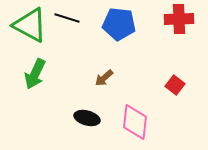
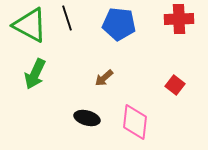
black line: rotated 55 degrees clockwise
